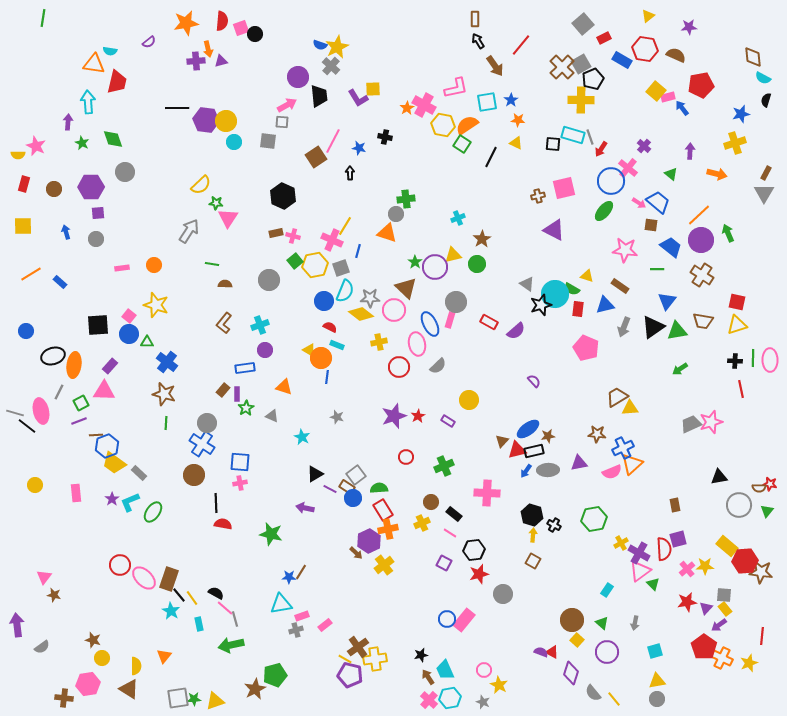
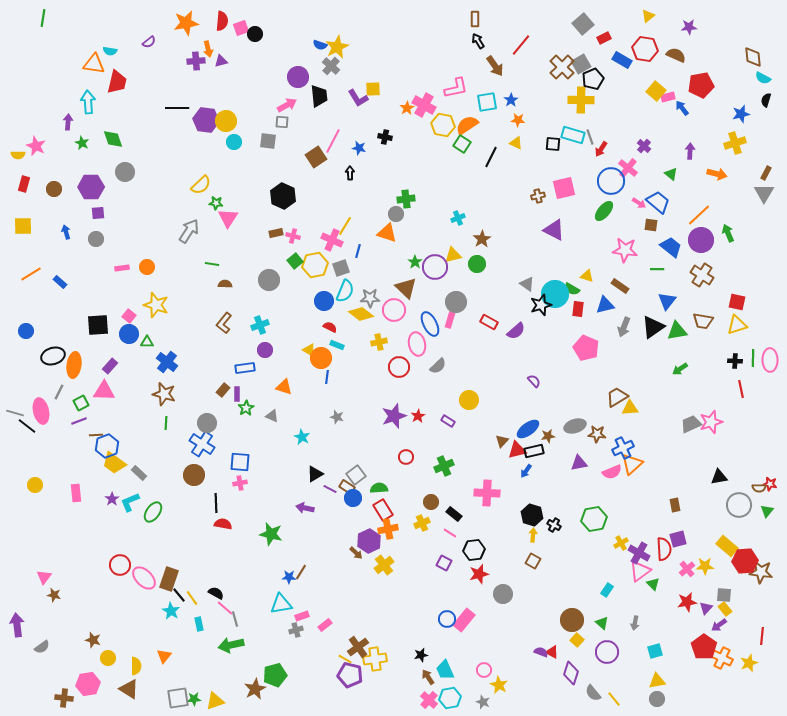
orange circle at (154, 265): moved 7 px left, 2 px down
gray ellipse at (548, 470): moved 27 px right, 44 px up; rotated 15 degrees counterclockwise
yellow circle at (102, 658): moved 6 px right
